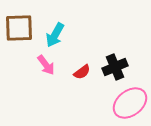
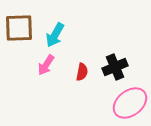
pink arrow: rotated 70 degrees clockwise
red semicircle: rotated 42 degrees counterclockwise
